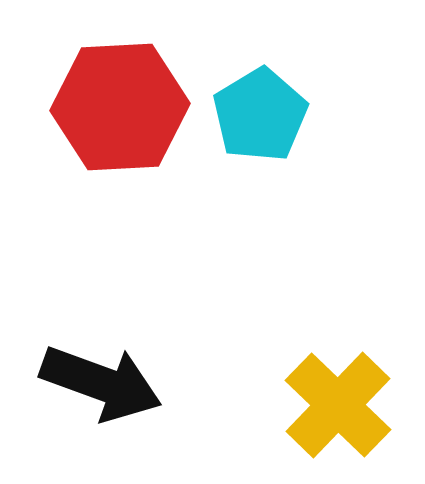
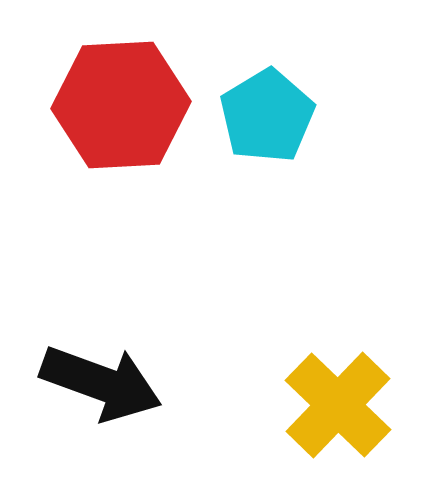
red hexagon: moved 1 px right, 2 px up
cyan pentagon: moved 7 px right, 1 px down
